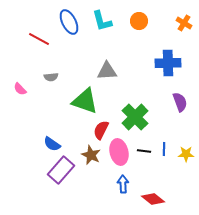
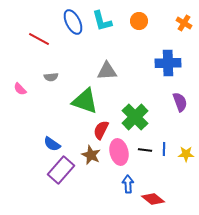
blue ellipse: moved 4 px right
black line: moved 1 px right, 1 px up
blue arrow: moved 5 px right
